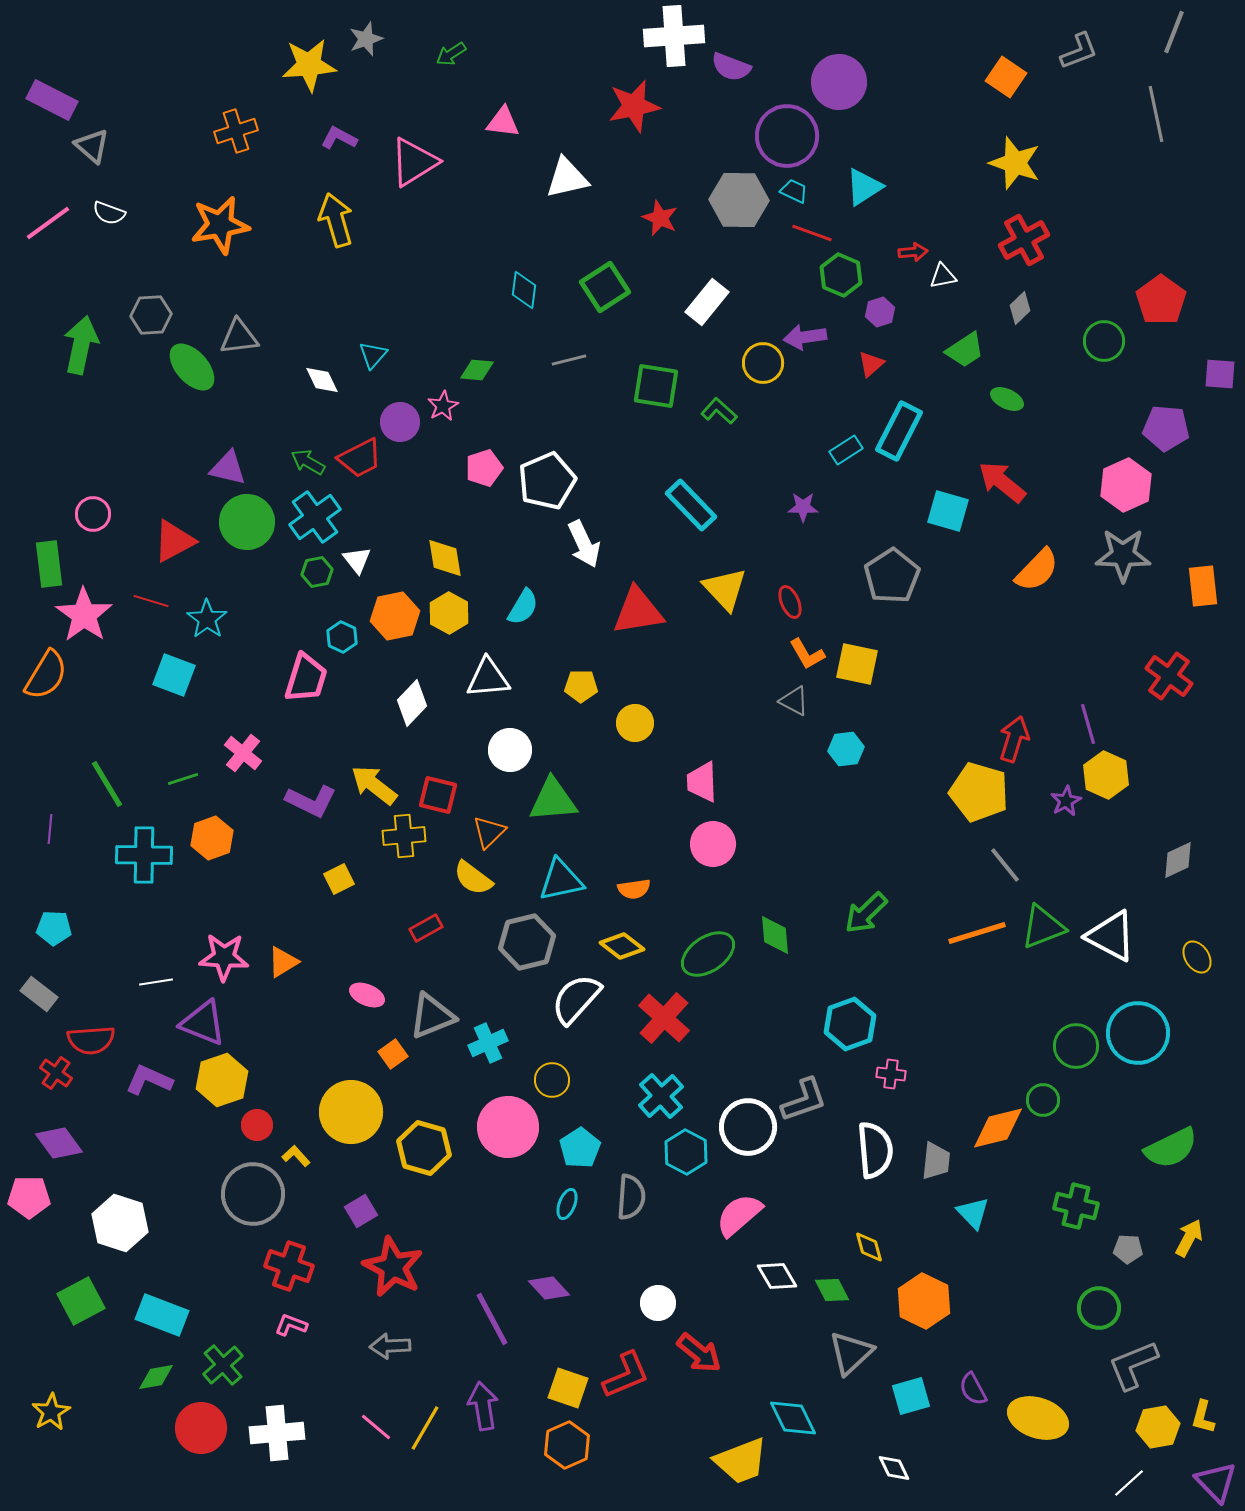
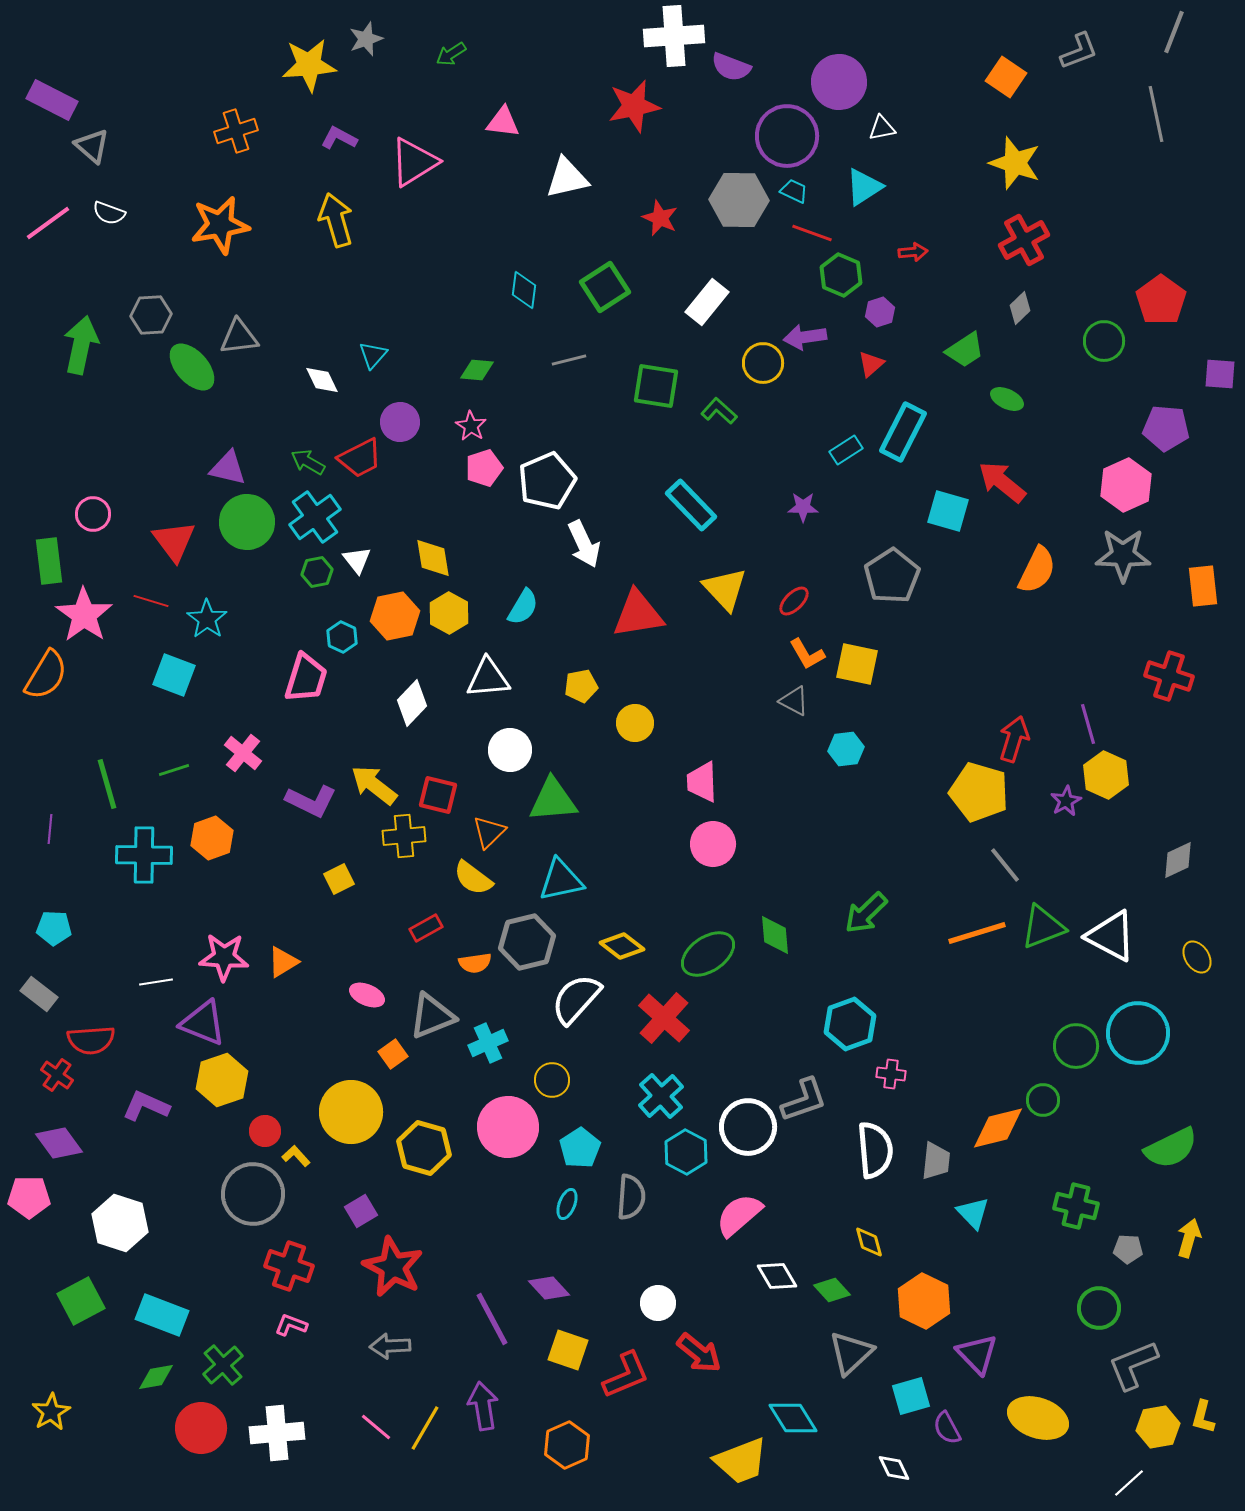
white triangle at (943, 276): moved 61 px left, 148 px up
pink star at (443, 406): moved 28 px right, 20 px down; rotated 12 degrees counterclockwise
cyan rectangle at (899, 431): moved 4 px right, 1 px down
red triangle at (174, 541): rotated 39 degrees counterclockwise
yellow diamond at (445, 558): moved 12 px left
green rectangle at (49, 564): moved 3 px up
orange semicircle at (1037, 570): rotated 18 degrees counterclockwise
red ellipse at (790, 602): moved 4 px right, 1 px up; rotated 68 degrees clockwise
red triangle at (638, 611): moved 3 px down
red cross at (1169, 676): rotated 18 degrees counterclockwise
yellow pentagon at (581, 686): rotated 12 degrees counterclockwise
green line at (183, 779): moved 9 px left, 9 px up
green line at (107, 784): rotated 15 degrees clockwise
orange semicircle at (634, 889): moved 159 px left, 74 px down
red cross at (56, 1073): moved 1 px right, 2 px down
purple L-shape at (149, 1080): moved 3 px left, 26 px down
red circle at (257, 1125): moved 8 px right, 6 px down
yellow arrow at (1189, 1238): rotated 12 degrees counterclockwise
yellow diamond at (869, 1247): moved 5 px up
green diamond at (832, 1290): rotated 15 degrees counterclockwise
yellow square at (568, 1388): moved 38 px up
purple semicircle at (973, 1389): moved 26 px left, 39 px down
cyan diamond at (793, 1418): rotated 6 degrees counterclockwise
purple triangle at (1216, 1482): moved 239 px left, 128 px up
